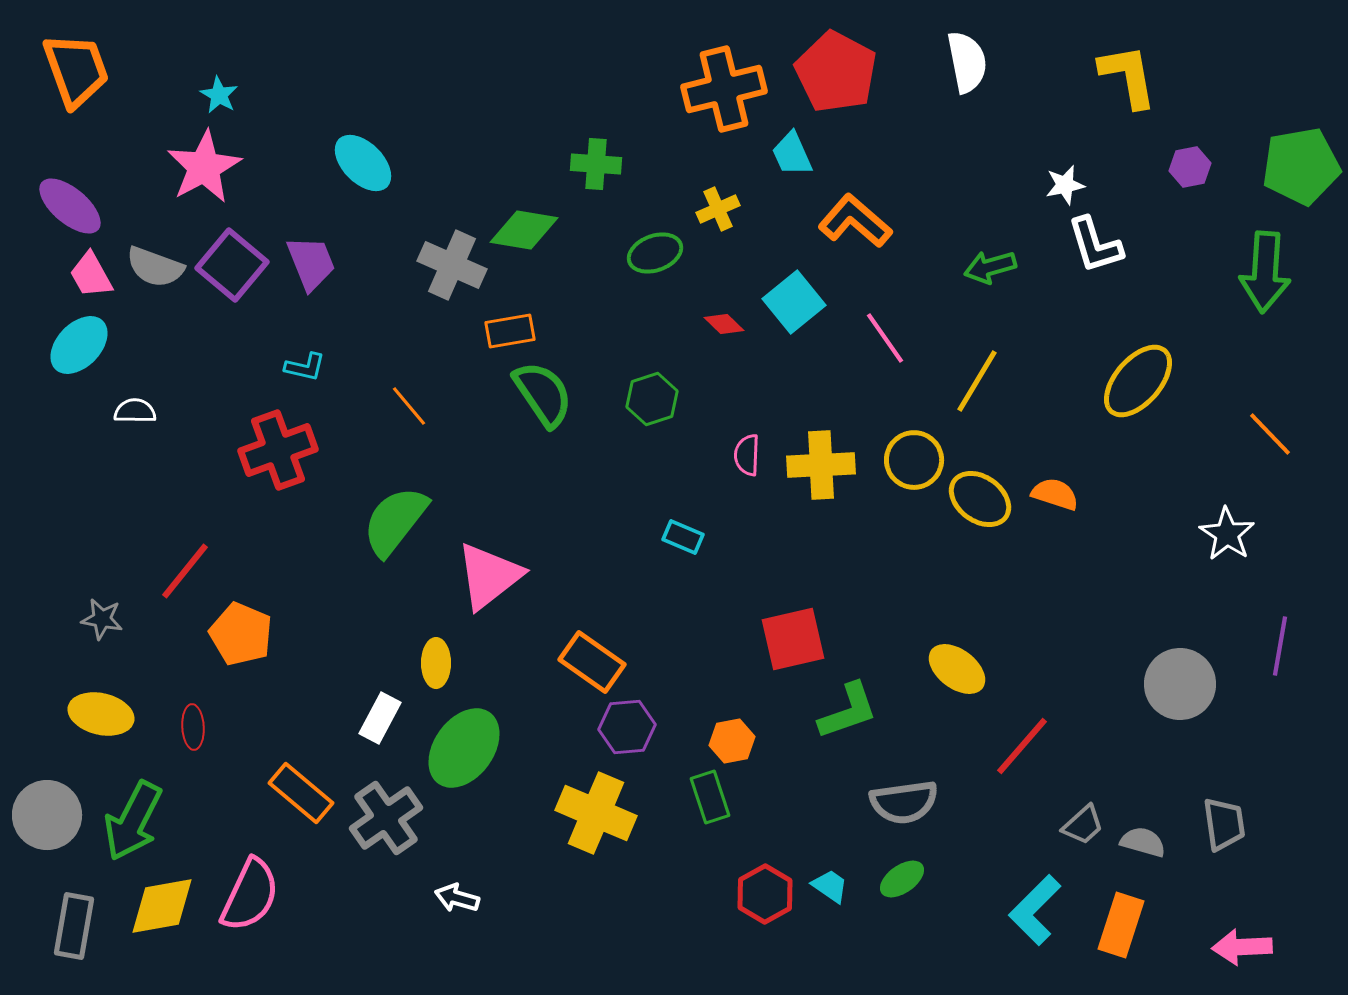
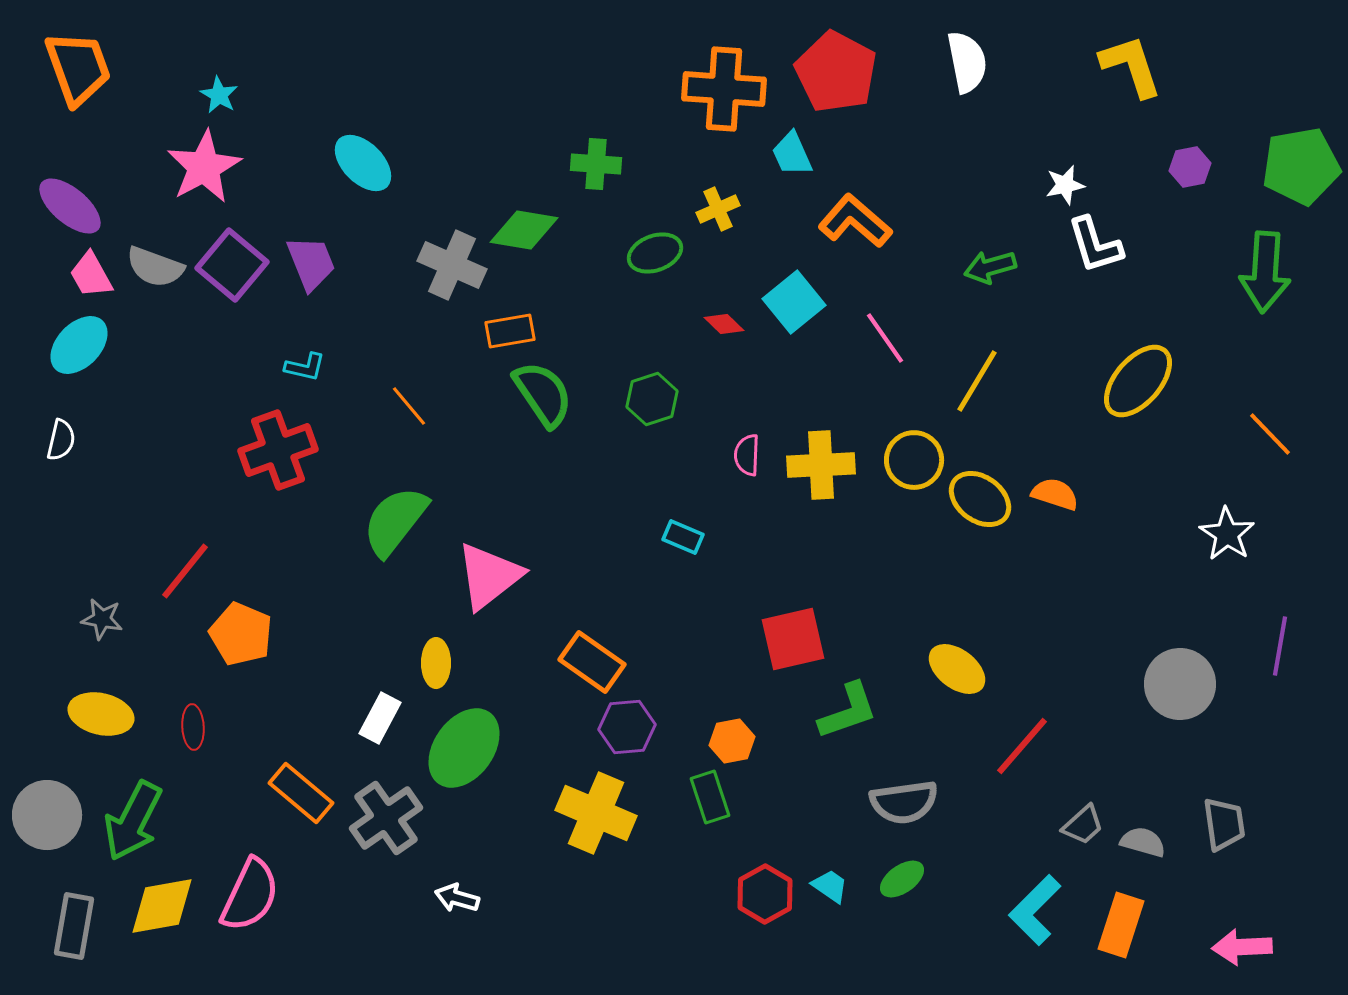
orange trapezoid at (76, 70): moved 2 px right, 2 px up
yellow L-shape at (1128, 76): moved 3 px right, 10 px up; rotated 8 degrees counterclockwise
orange cross at (724, 89): rotated 18 degrees clockwise
white semicircle at (135, 411): moved 74 px left, 29 px down; rotated 102 degrees clockwise
